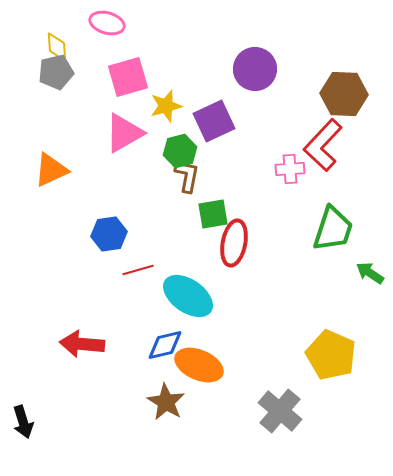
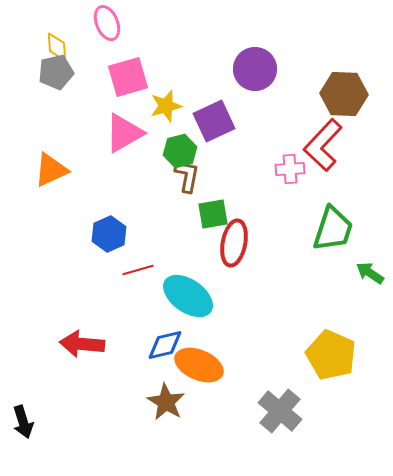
pink ellipse: rotated 52 degrees clockwise
blue hexagon: rotated 16 degrees counterclockwise
